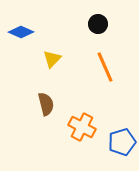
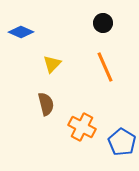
black circle: moved 5 px right, 1 px up
yellow triangle: moved 5 px down
blue pentagon: rotated 24 degrees counterclockwise
